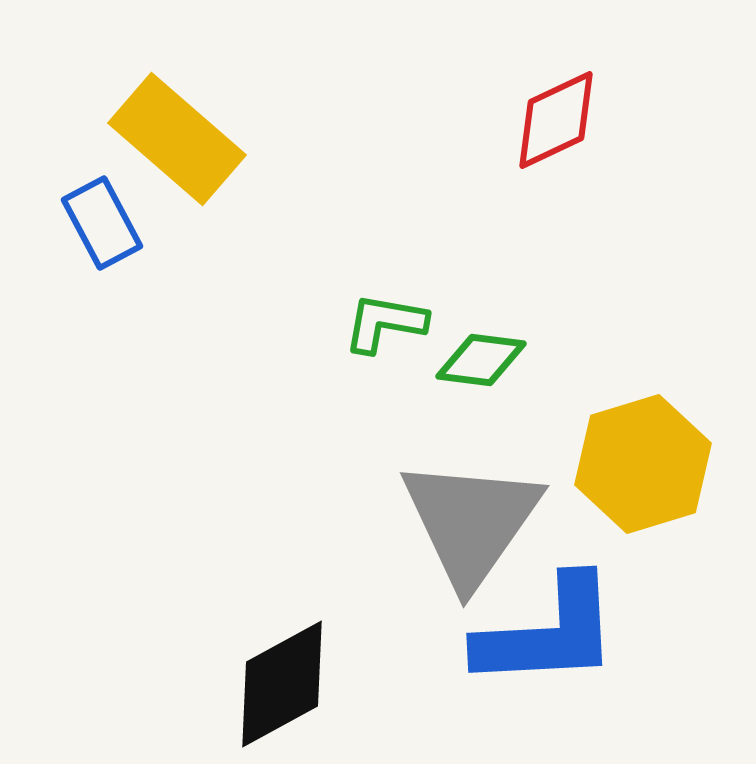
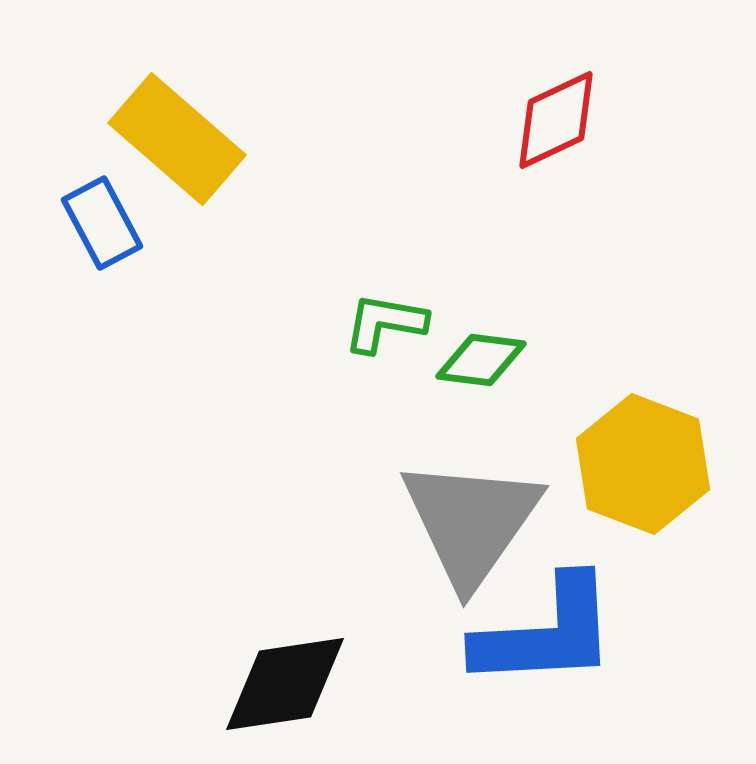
yellow hexagon: rotated 22 degrees counterclockwise
blue L-shape: moved 2 px left
black diamond: moved 3 px right; rotated 20 degrees clockwise
